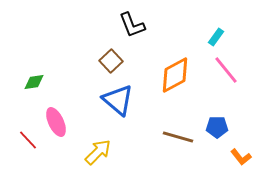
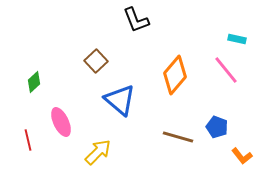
black L-shape: moved 4 px right, 5 px up
cyan rectangle: moved 21 px right, 2 px down; rotated 66 degrees clockwise
brown square: moved 15 px left
orange diamond: rotated 21 degrees counterclockwise
green diamond: rotated 35 degrees counterclockwise
blue triangle: moved 2 px right
pink ellipse: moved 5 px right
blue pentagon: rotated 20 degrees clockwise
red line: rotated 30 degrees clockwise
orange L-shape: moved 1 px right, 1 px up
